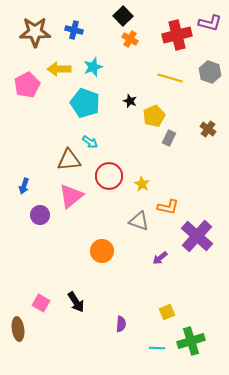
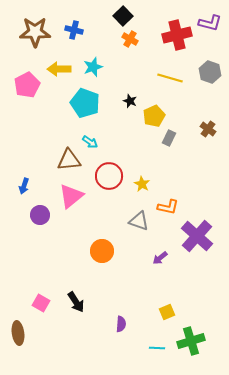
brown ellipse: moved 4 px down
